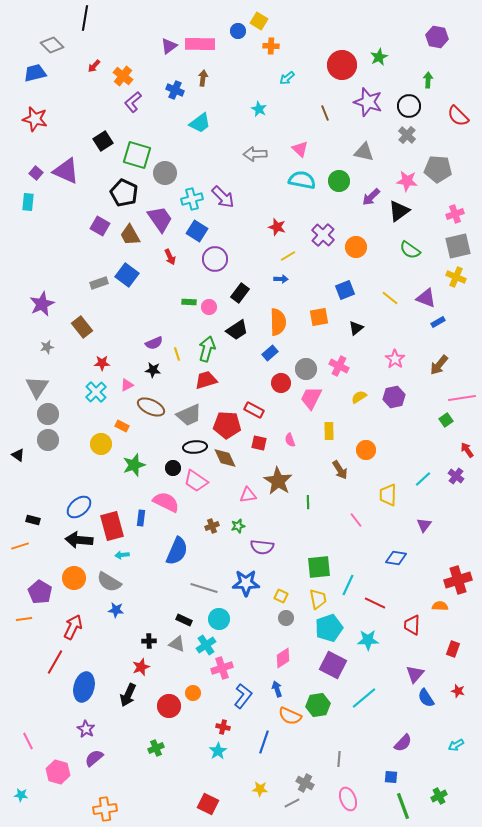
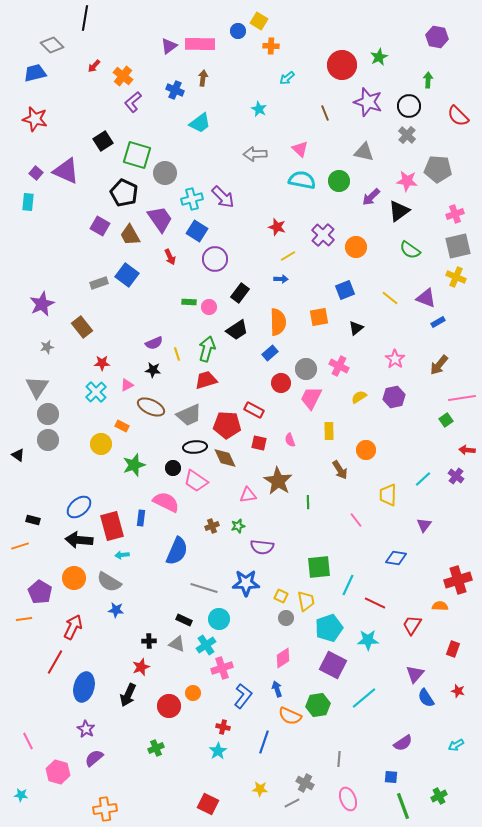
red arrow at (467, 450): rotated 49 degrees counterclockwise
yellow trapezoid at (318, 599): moved 12 px left, 2 px down
red trapezoid at (412, 625): rotated 30 degrees clockwise
purple semicircle at (403, 743): rotated 12 degrees clockwise
